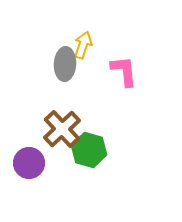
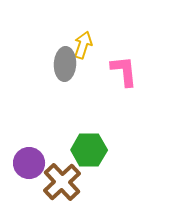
brown cross: moved 53 px down
green hexagon: rotated 16 degrees counterclockwise
